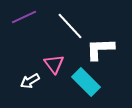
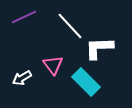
white L-shape: moved 1 px left, 1 px up
pink triangle: moved 1 px left, 1 px down
white arrow: moved 8 px left, 3 px up
